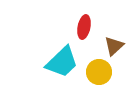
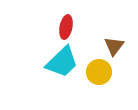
red ellipse: moved 18 px left
brown triangle: rotated 10 degrees counterclockwise
